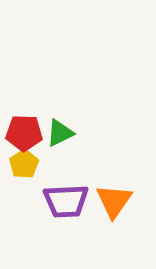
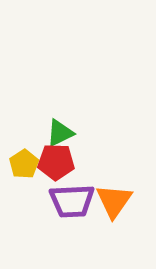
red pentagon: moved 32 px right, 29 px down
purple trapezoid: moved 6 px right
